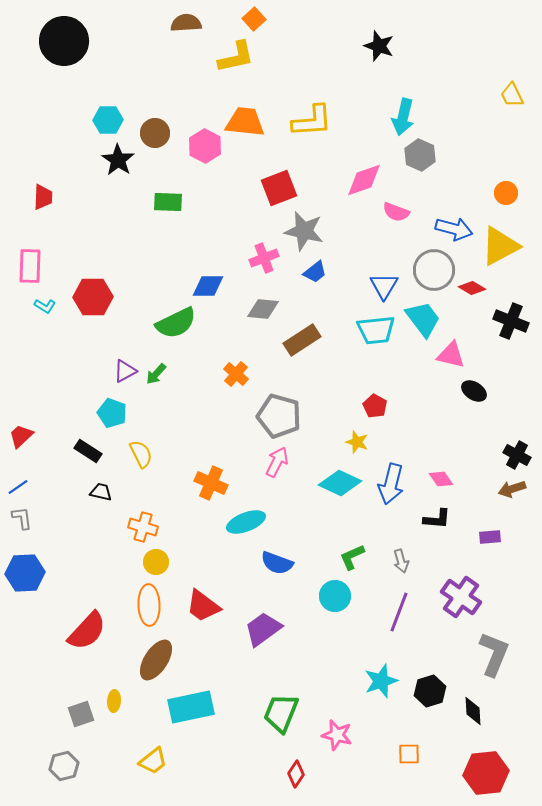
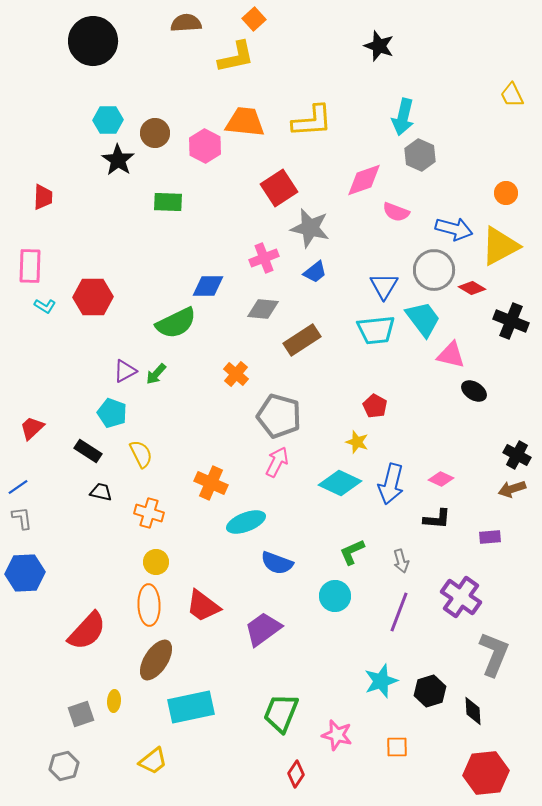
black circle at (64, 41): moved 29 px right
red square at (279, 188): rotated 12 degrees counterclockwise
gray star at (304, 231): moved 6 px right, 3 px up
red trapezoid at (21, 436): moved 11 px right, 8 px up
pink diamond at (441, 479): rotated 30 degrees counterclockwise
orange cross at (143, 527): moved 6 px right, 14 px up
green L-shape at (352, 557): moved 5 px up
orange square at (409, 754): moved 12 px left, 7 px up
